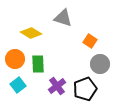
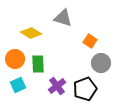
gray circle: moved 1 px right, 1 px up
cyan square: rotated 14 degrees clockwise
